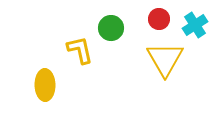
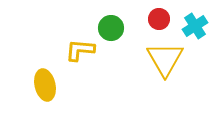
cyan cross: moved 1 px down
yellow L-shape: rotated 72 degrees counterclockwise
yellow ellipse: rotated 12 degrees counterclockwise
